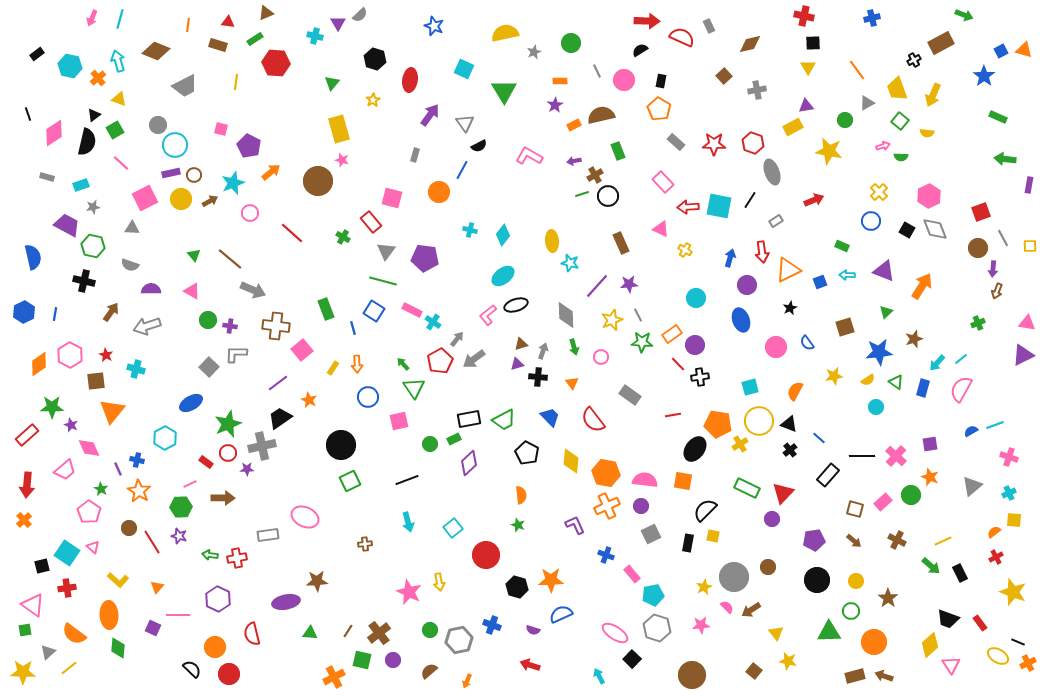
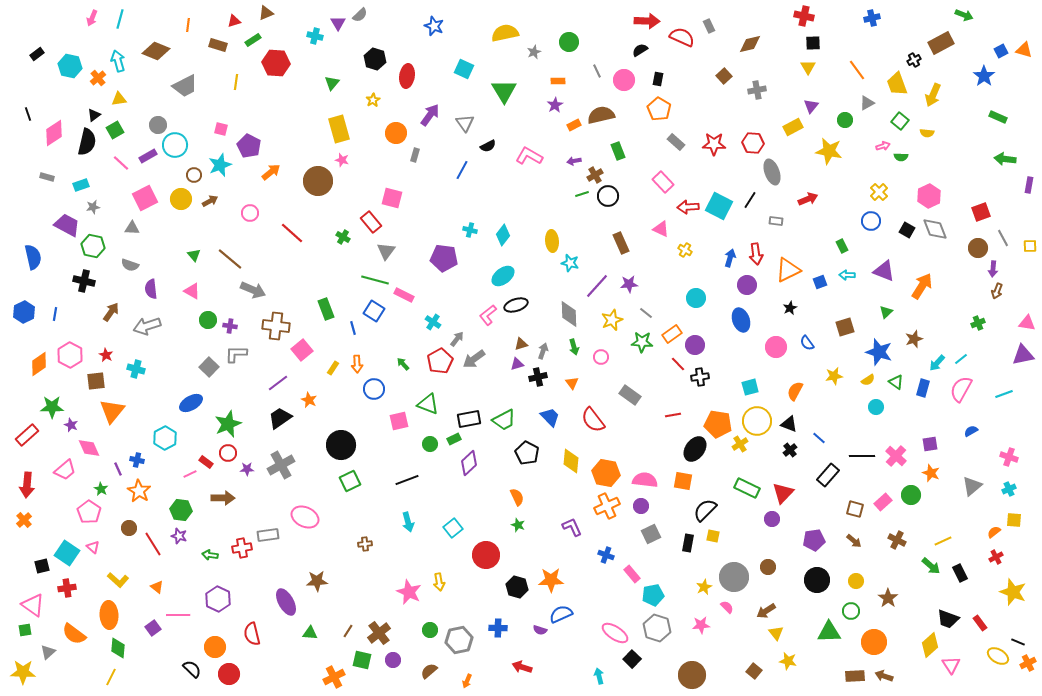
red triangle at (228, 22): moved 6 px right, 1 px up; rotated 24 degrees counterclockwise
green rectangle at (255, 39): moved 2 px left, 1 px down
green circle at (571, 43): moved 2 px left, 1 px up
red ellipse at (410, 80): moved 3 px left, 4 px up
orange rectangle at (560, 81): moved 2 px left
black rectangle at (661, 81): moved 3 px left, 2 px up
yellow trapezoid at (897, 89): moved 5 px up
yellow triangle at (119, 99): rotated 28 degrees counterclockwise
purple triangle at (806, 106): moved 5 px right; rotated 42 degrees counterclockwise
red hexagon at (753, 143): rotated 15 degrees counterclockwise
black semicircle at (479, 146): moved 9 px right
purple rectangle at (171, 173): moved 23 px left, 17 px up; rotated 18 degrees counterclockwise
cyan star at (233, 183): moved 13 px left, 18 px up
orange circle at (439, 192): moved 43 px left, 59 px up
red arrow at (814, 200): moved 6 px left, 1 px up
cyan square at (719, 206): rotated 16 degrees clockwise
gray rectangle at (776, 221): rotated 40 degrees clockwise
green rectangle at (842, 246): rotated 40 degrees clockwise
red arrow at (762, 252): moved 6 px left, 2 px down
purple pentagon at (425, 258): moved 19 px right
green line at (383, 281): moved 8 px left, 1 px up
purple semicircle at (151, 289): rotated 96 degrees counterclockwise
pink rectangle at (412, 310): moved 8 px left, 15 px up
gray diamond at (566, 315): moved 3 px right, 1 px up
gray line at (638, 315): moved 8 px right, 2 px up; rotated 24 degrees counterclockwise
blue star at (879, 352): rotated 24 degrees clockwise
purple triangle at (1023, 355): rotated 15 degrees clockwise
black cross at (538, 377): rotated 18 degrees counterclockwise
green triangle at (414, 388): moved 14 px right, 16 px down; rotated 35 degrees counterclockwise
blue circle at (368, 397): moved 6 px right, 8 px up
yellow circle at (759, 421): moved 2 px left
cyan line at (995, 425): moved 9 px right, 31 px up
gray cross at (262, 446): moved 19 px right, 19 px down; rotated 16 degrees counterclockwise
orange star at (930, 477): moved 1 px right, 4 px up
pink line at (190, 484): moved 10 px up
cyan cross at (1009, 493): moved 4 px up
orange semicircle at (521, 495): moved 4 px left, 2 px down; rotated 18 degrees counterclockwise
green hexagon at (181, 507): moved 3 px down; rotated 10 degrees clockwise
purple L-shape at (575, 525): moved 3 px left, 2 px down
red line at (152, 542): moved 1 px right, 2 px down
red cross at (237, 558): moved 5 px right, 10 px up
orange triangle at (157, 587): rotated 32 degrees counterclockwise
purple ellipse at (286, 602): rotated 72 degrees clockwise
brown arrow at (751, 610): moved 15 px right, 1 px down
blue cross at (492, 625): moved 6 px right, 3 px down; rotated 18 degrees counterclockwise
purple square at (153, 628): rotated 28 degrees clockwise
purple semicircle at (533, 630): moved 7 px right
red arrow at (530, 665): moved 8 px left, 2 px down
yellow line at (69, 668): moved 42 px right, 9 px down; rotated 24 degrees counterclockwise
cyan arrow at (599, 676): rotated 14 degrees clockwise
brown rectangle at (855, 676): rotated 12 degrees clockwise
